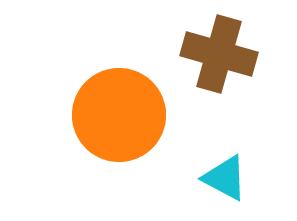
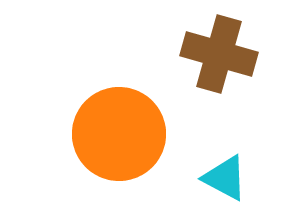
orange circle: moved 19 px down
